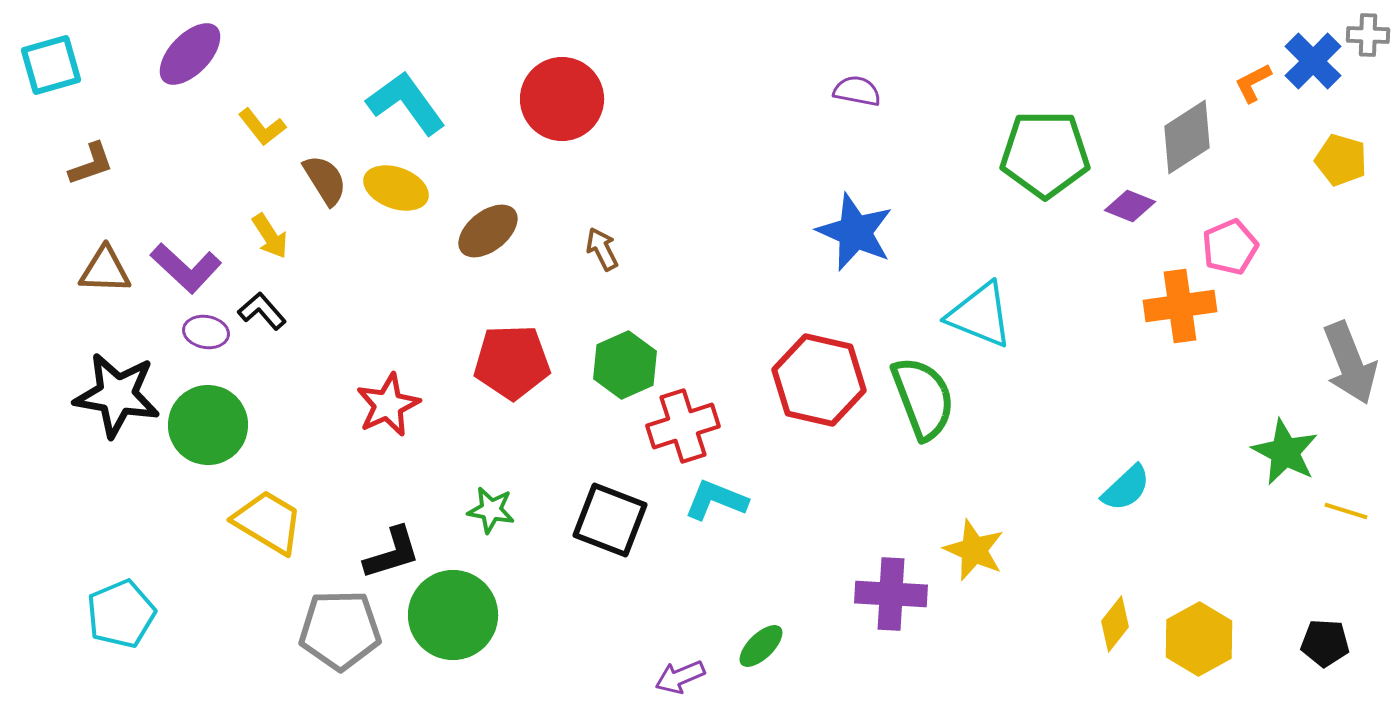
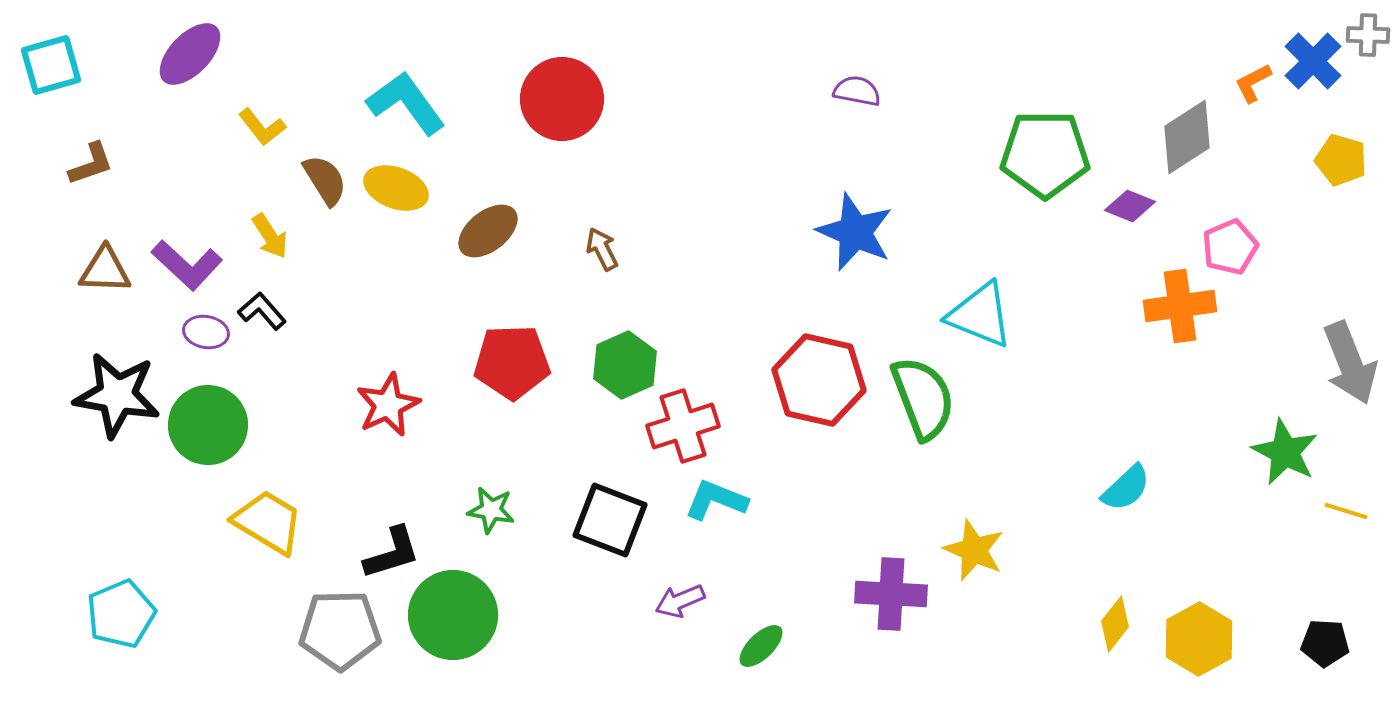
purple L-shape at (186, 268): moved 1 px right, 3 px up
purple arrow at (680, 677): moved 76 px up
